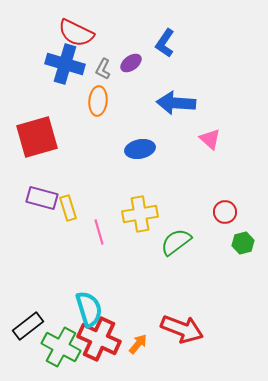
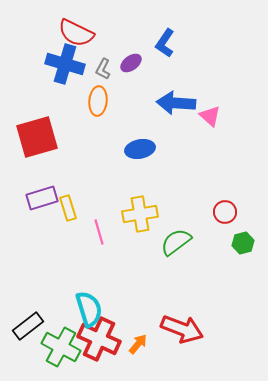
pink triangle: moved 23 px up
purple rectangle: rotated 32 degrees counterclockwise
